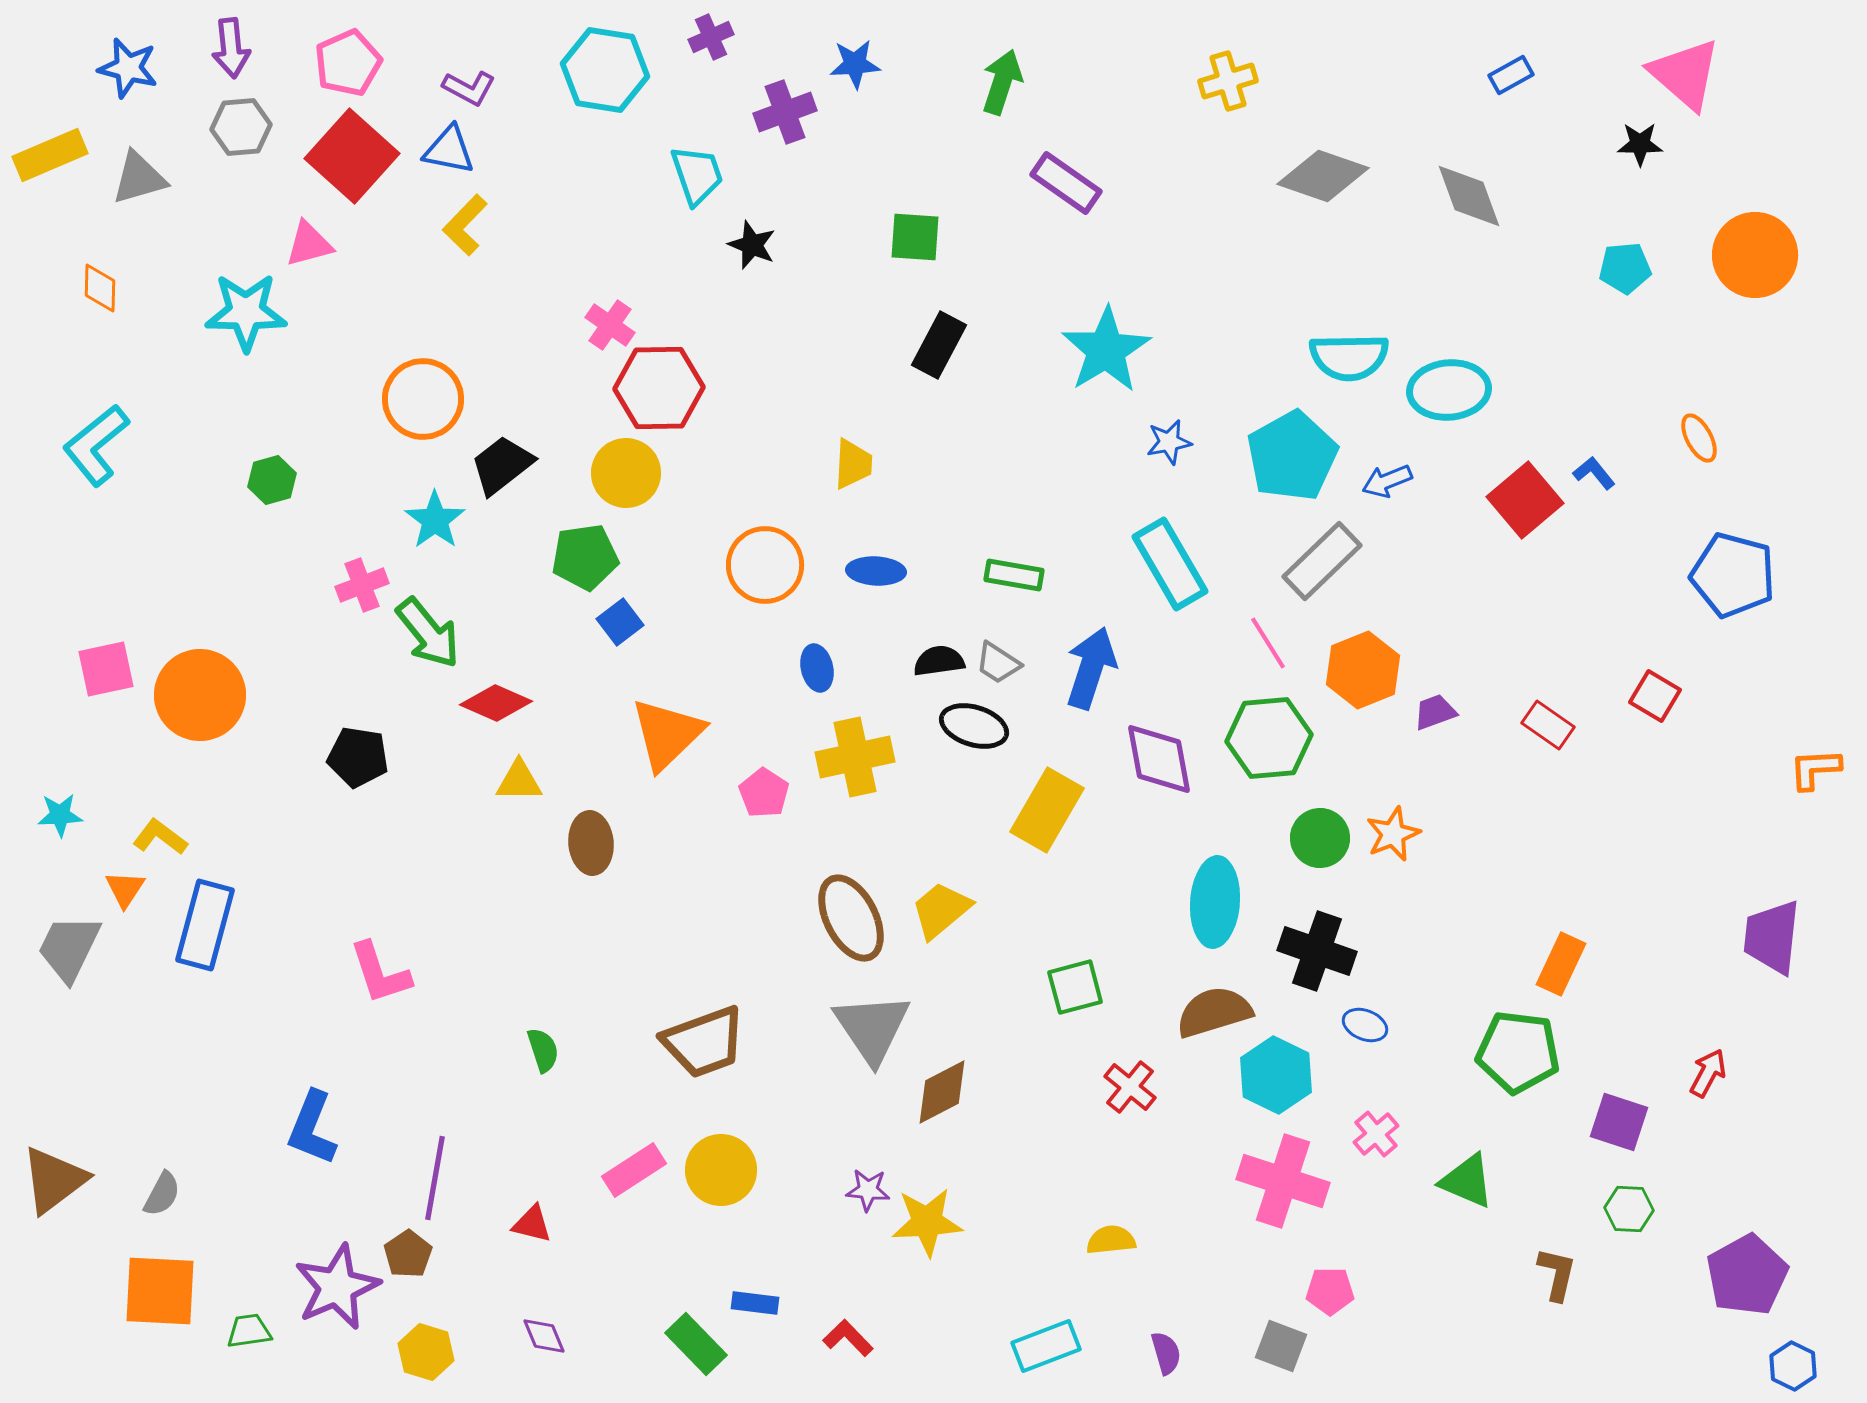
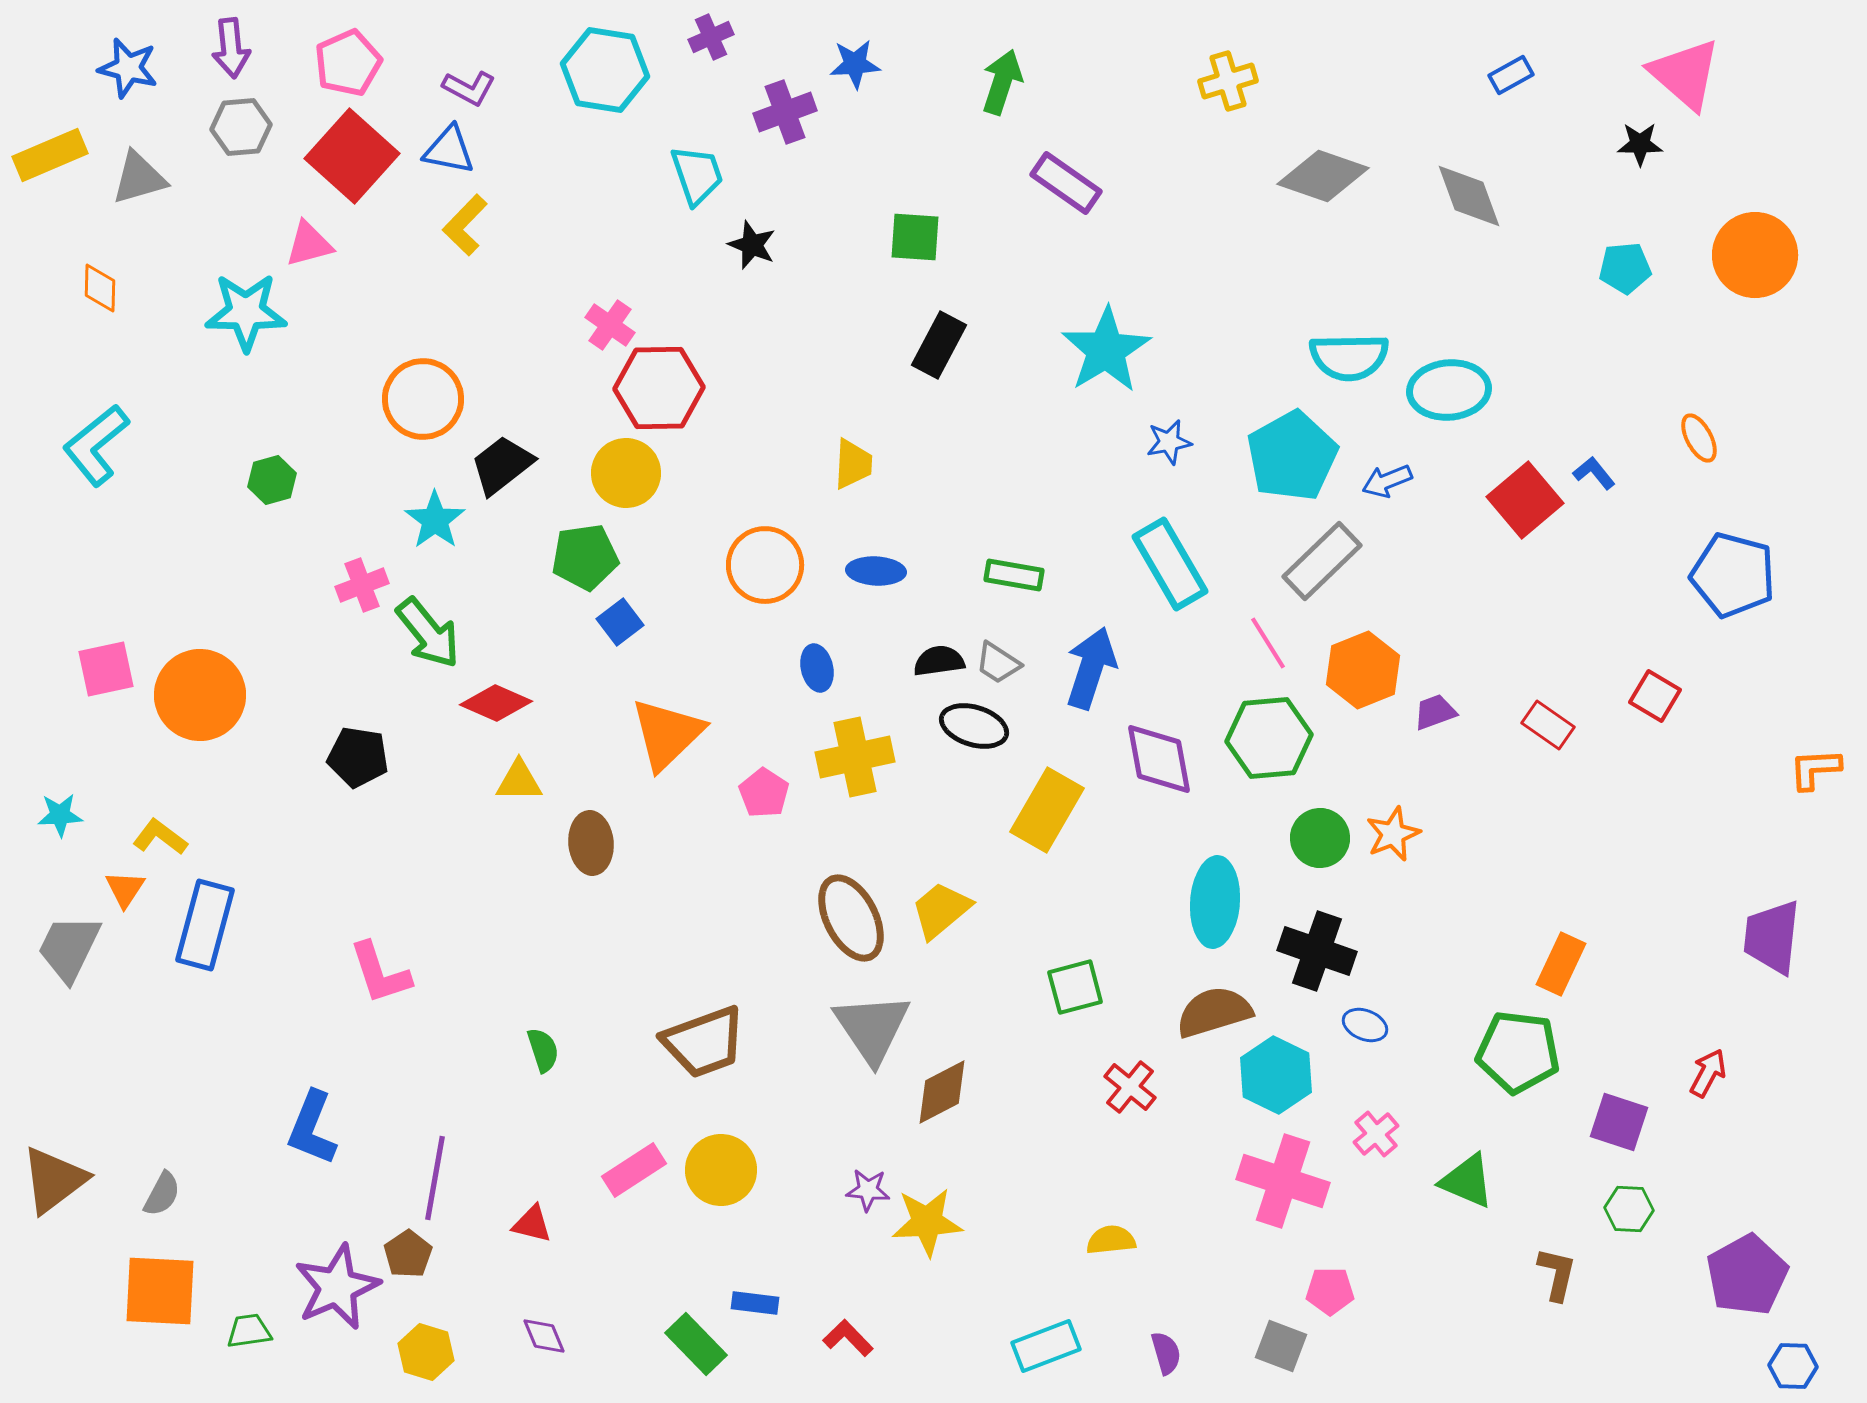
blue hexagon at (1793, 1366): rotated 24 degrees counterclockwise
